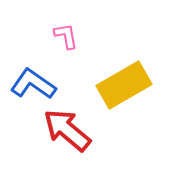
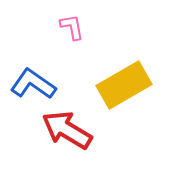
pink L-shape: moved 6 px right, 9 px up
red arrow: rotated 9 degrees counterclockwise
